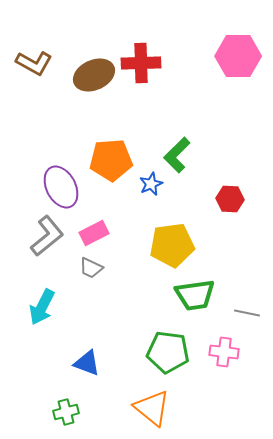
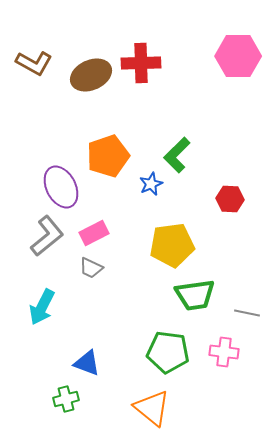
brown ellipse: moved 3 px left
orange pentagon: moved 3 px left, 4 px up; rotated 15 degrees counterclockwise
green cross: moved 13 px up
